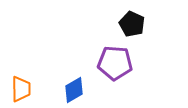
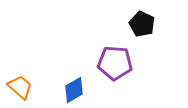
black pentagon: moved 10 px right
orange trapezoid: moved 1 px left, 2 px up; rotated 48 degrees counterclockwise
